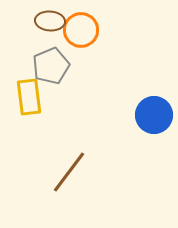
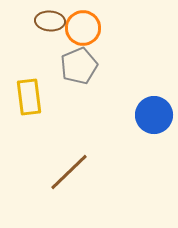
orange circle: moved 2 px right, 2 px up
gray pentagon: moved 28 px right
brown line: rotated 9 degrees clockwise
